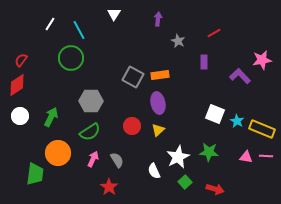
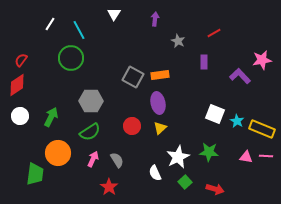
purple arrow: moved 3 px left
yellow triangle: moved 2 px right, 2 px up
white semicircle: moved 1 px right, 2 px down
